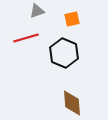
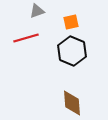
orange square: moved 1 px left, 3 px down
black hexagon: moved 8 px right, 2 px up
